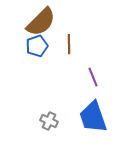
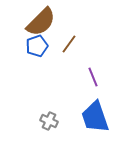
brown line: rotated 36 degrees clockwise
blue trapezoid: moved 2 px right
